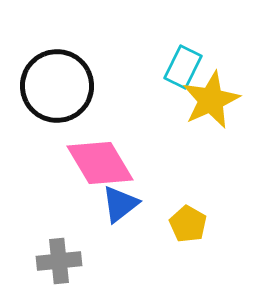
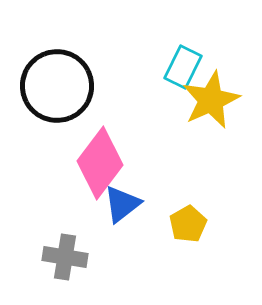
pink diamond: rotated 68 degrees clockwise
blue triangle: moved 2 px right
yellow pentagon: rotated 12 degrees clockwise
gray cross: moved 6 px right, 4 px up; rotated 15 degrees clockwise
